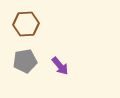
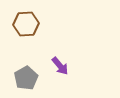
gray pentagon: moved 1 px right, 17 px down; rotated 20 degrees counterclockwise
